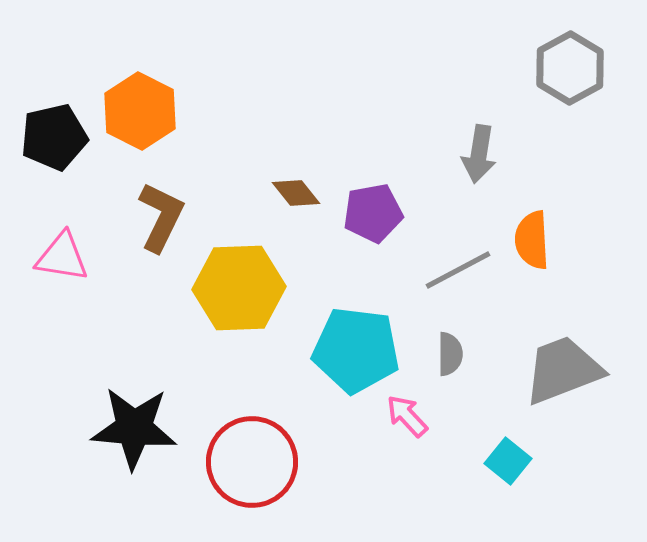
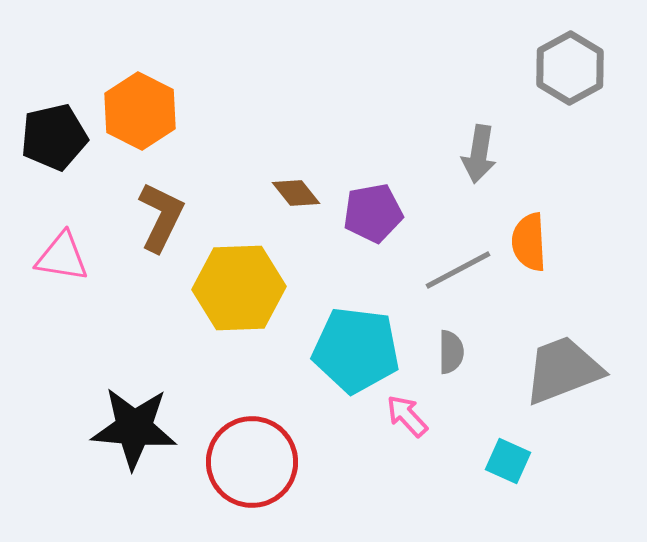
orange semicircle: moved 3 px left, 2 px down
gray semicircle: moved 1 px right, 2 px up
cyan square: rotated 15 degrees counterclockwise
